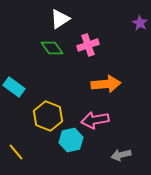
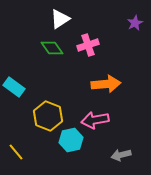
purple star: moved 5 px left; rotated 14 degrees clockwise
